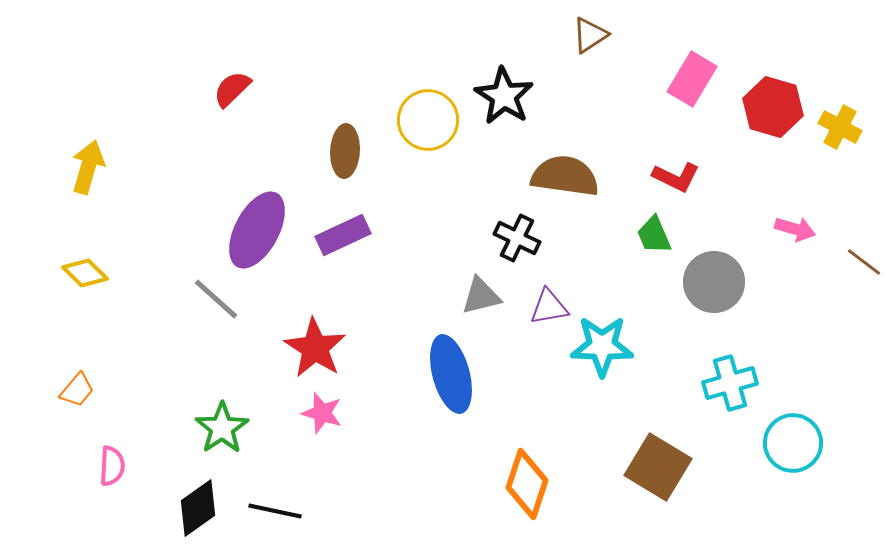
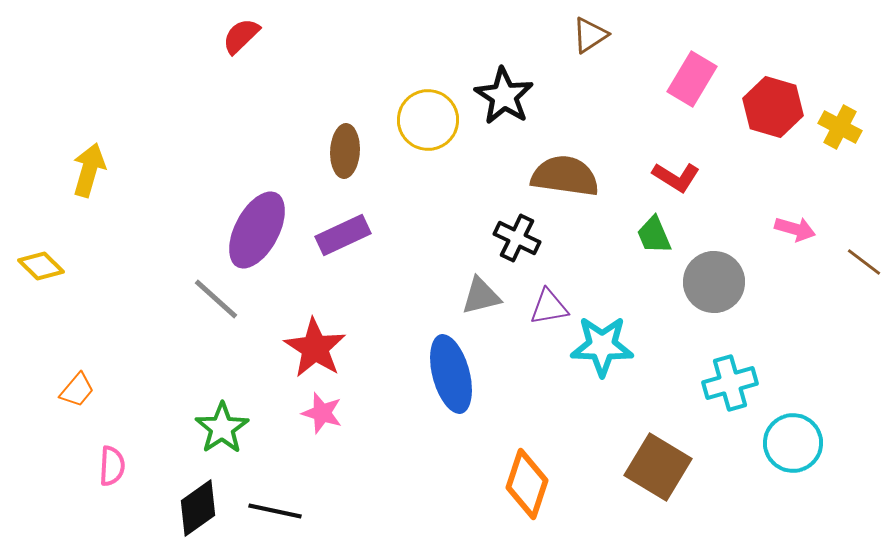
red semicircle: moved 9 px right, 53 px up
yellow arrow: moved 1 px right, 3 px down
red L-shape: rotated 6 degrees clockwise
yellow diamond: moved 44 px left, 7 px up
